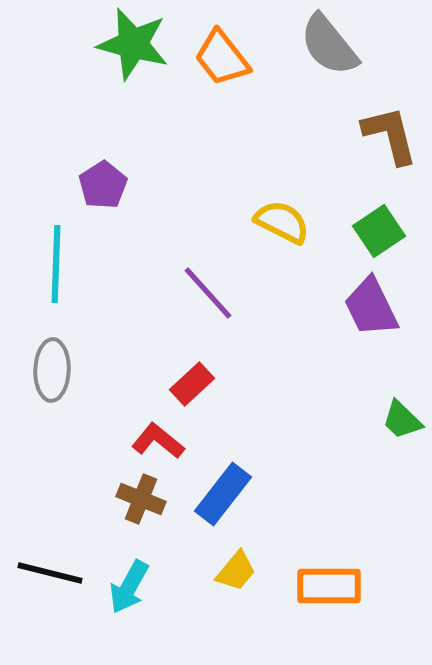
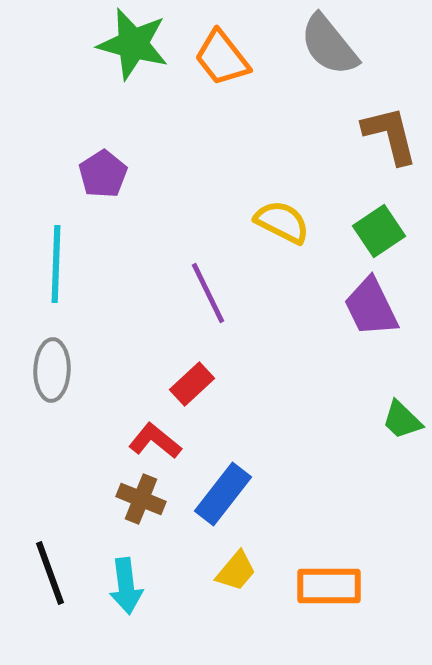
purple pentagon: moved 11 px up
purple line: rotated 16 degrees clockwise
red L-shape: moved 3 px left
black line: rotated 56 degrees clockwise
cyan arrow: moved 3 px left, 1 px up; rotated 36 degrees counterclockwise
